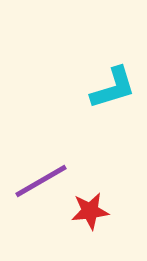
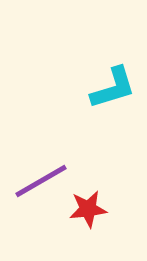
red star: moved 2 px left, 2 px up
